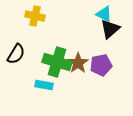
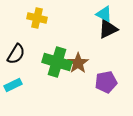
yellow cross: moved 2 px right, 2 px down
black triangle: moved 2 px left; rotated 15 degrees clockwise
purple pentagon: moved 5 px right, 17 px down
cyan rectangle: moved 31 px left; rotated 36 degrees counterclockwise
